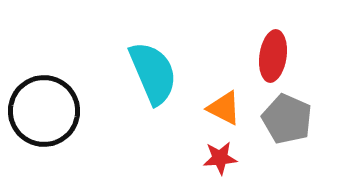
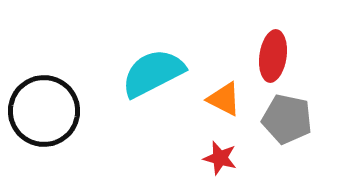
cyan semicircle: rotated 94 degrees counterclockwise
orange triangle: moved 9 px up
gray pentagon: rotated 12 degrees counterclockwise
red star: rotated 20 degrees clockwise
